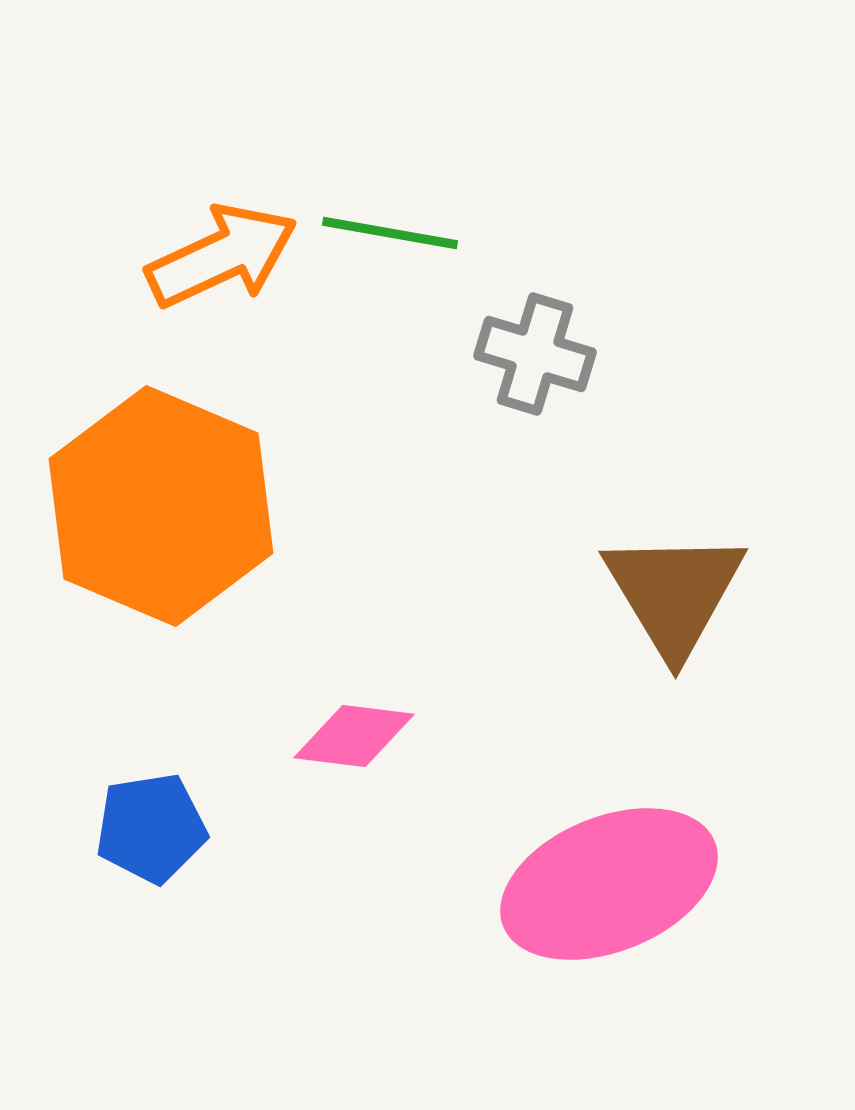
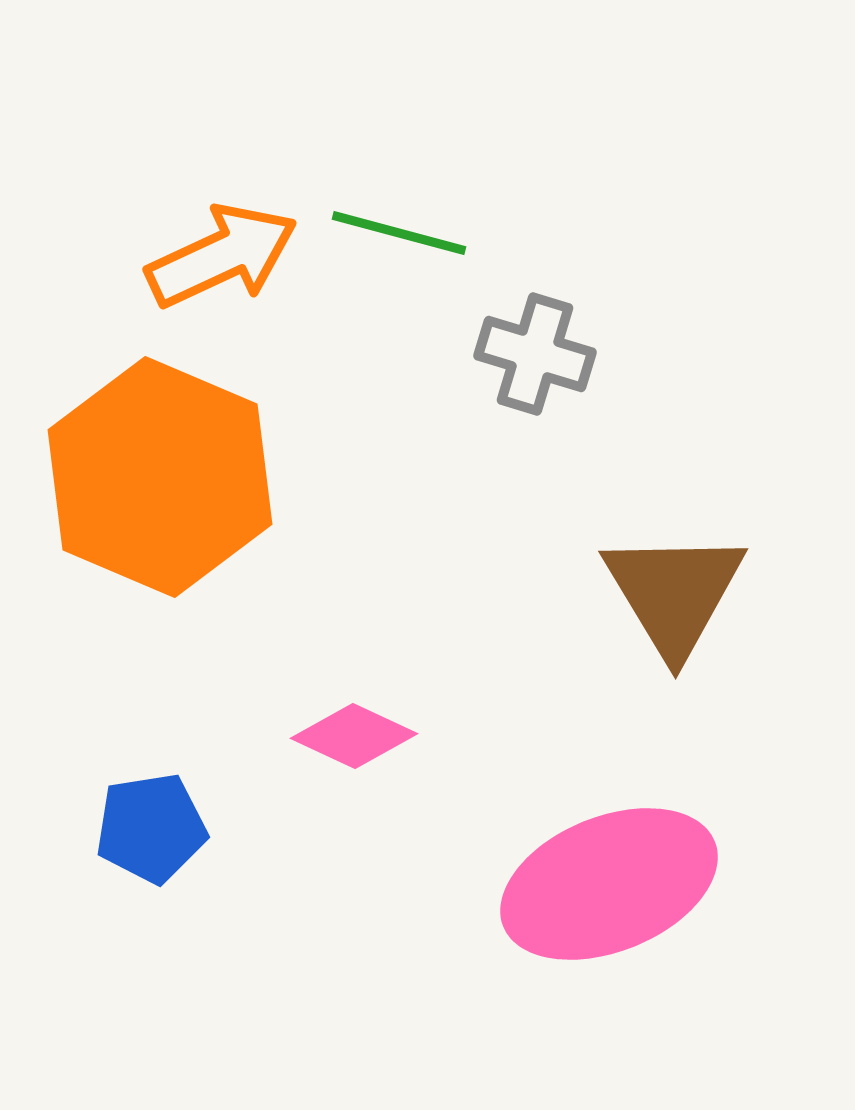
green line: moved 9 px right; rotated 5 degrees clockwise
orange hexagon: moved 1 px left, 29 px up
pink diamond: rotated 18 degrees clockwise
